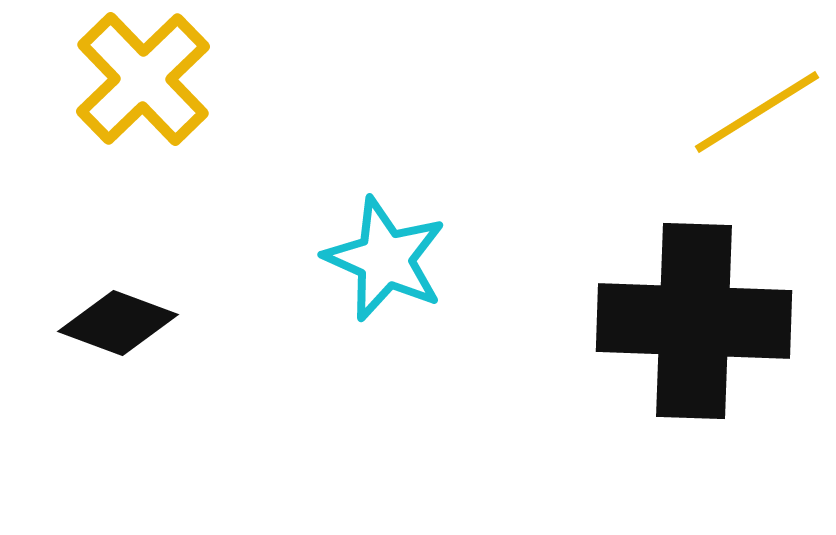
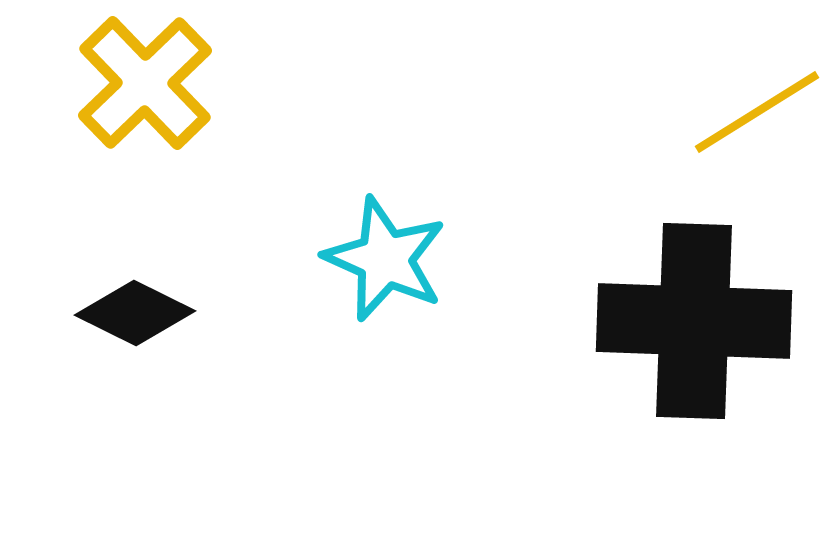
yellow cross: moved 2 px right, 4 px down
black diamond: moved 17 px right, 10 px up; rotated 6 degrees clockwise
